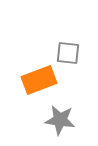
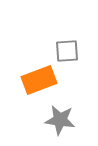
gray square: moved 1 px left, 2 px up; rotated 10 degrees counterclockwise
